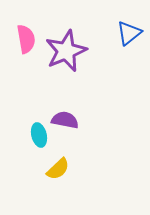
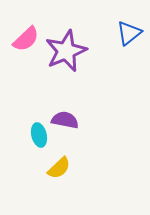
pink semicircle: rotated 56 degrees clockwise
yellow semicircle: moved 1 px right, 1 px up
